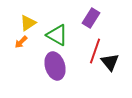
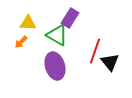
purple rectangle: moved 21 px left
yellow triangle: rotated 36 degrees clockwise
